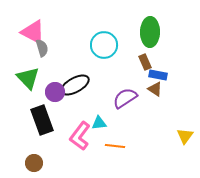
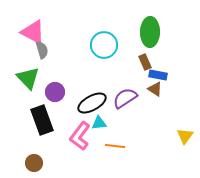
gray semicircle: moved 2 px down
black ellipse: moved 17 px right, 18 px down
